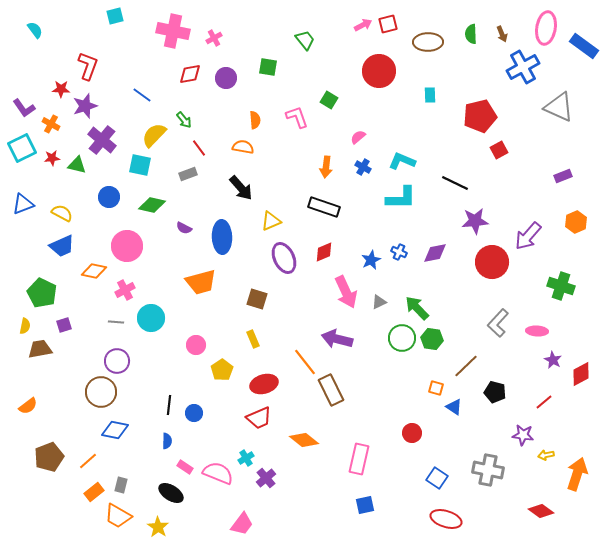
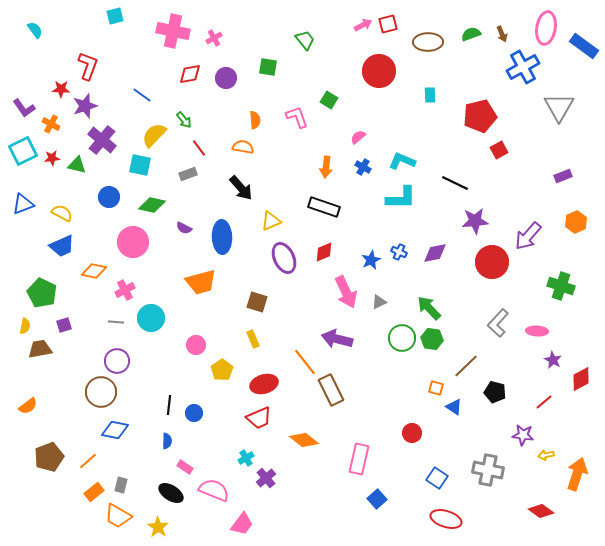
green semicircle at (471, 34): rotated 72 degrees clockwise
gray triangle at (559, 107): rotated 36 degrees clockwise
cyan square at (22, 148): moved 1 px right, 3 px down
pink circle at (127, 246): moved 6 px right, 4 px up
brown square at (257, 299): moved 3 px down
green arrow at (417, 308): moved 12 px right
red diamond at (581, 374): moved 5 px down
pink semicircle at (218, 473): moved 4 px left, 17 px down
blue square at (365, 505): moved 12 px right, 6 px up; rotated 30 degrees counterclockwise
